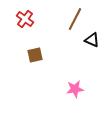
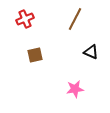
red cross: rotated 30 degrees clockwise
black triangle: moved 1 px left, 12 px down
